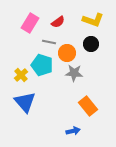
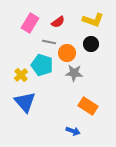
orange rectangle: rotated 18 degrees counterclockwise
blue arrow: rotated 32 degrees clockwise
